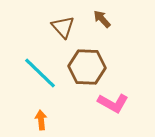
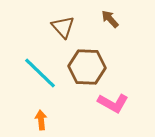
brown arrow: moved 8 px right
